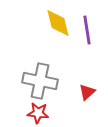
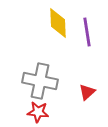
yellow diamond: rotated 12 degrees clockwise
purple line: moved 2 px down
red star: moved 1 px up
